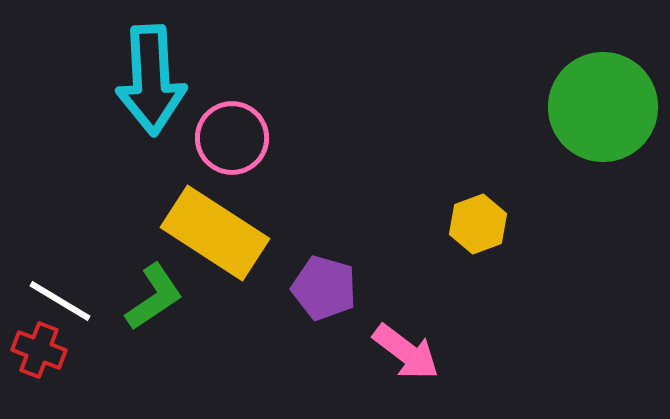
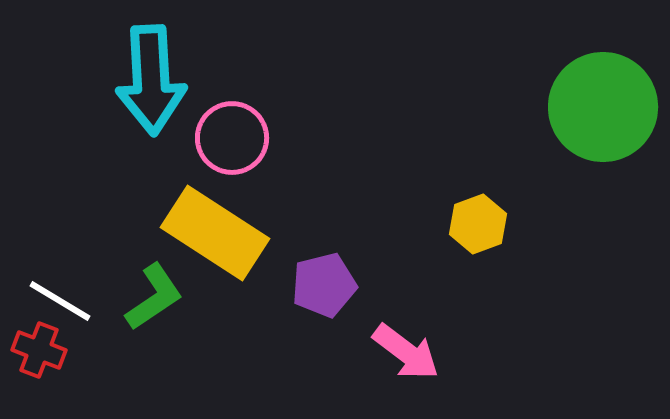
purple pentagon: moved 3 px up; rotated 30 degrees counterclockwise
